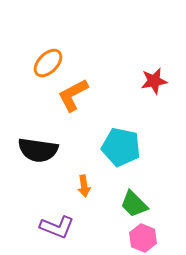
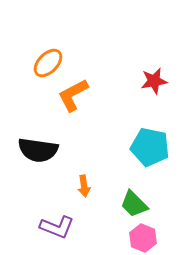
cyan pentagon: moved 29 px right
